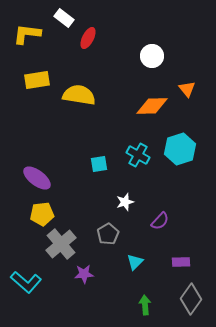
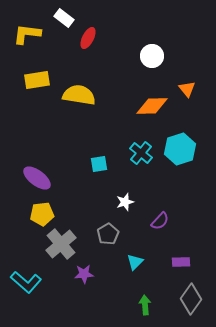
cyan cross: moved 3 px right, 2 px up; rotated 10 degrees clockwise
